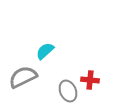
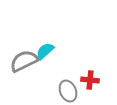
gray semicircle: moved 1 px right, 16 px up
